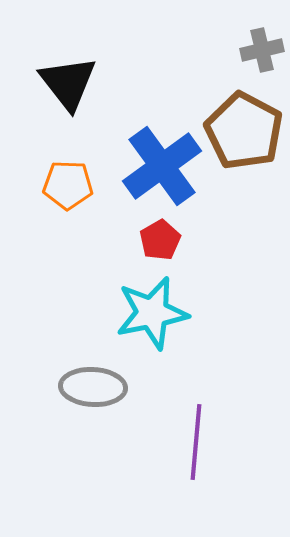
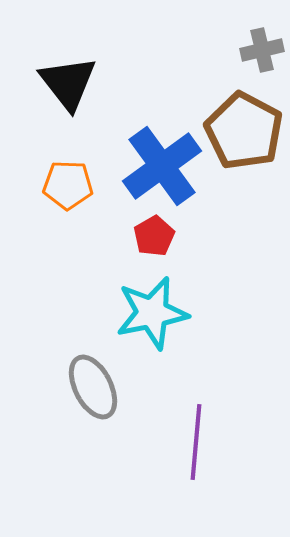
red pentagon: moved 6 px left, 4 px up
gray ellipse: rotated 60 degrees clockwise
